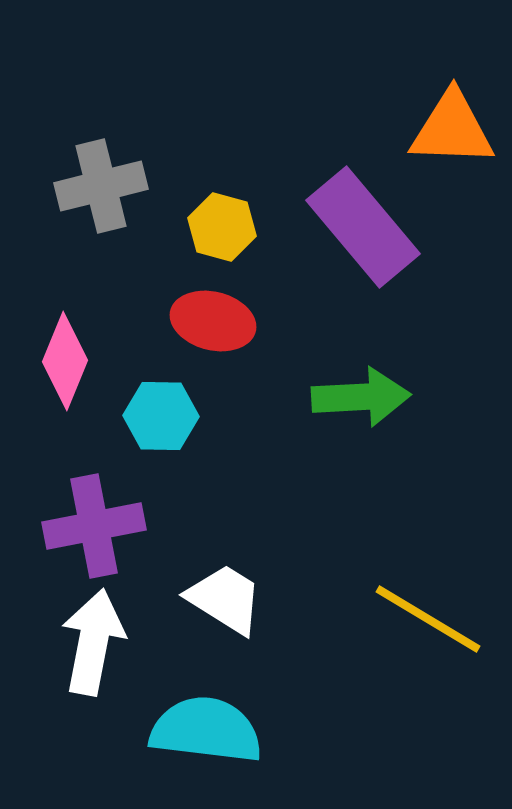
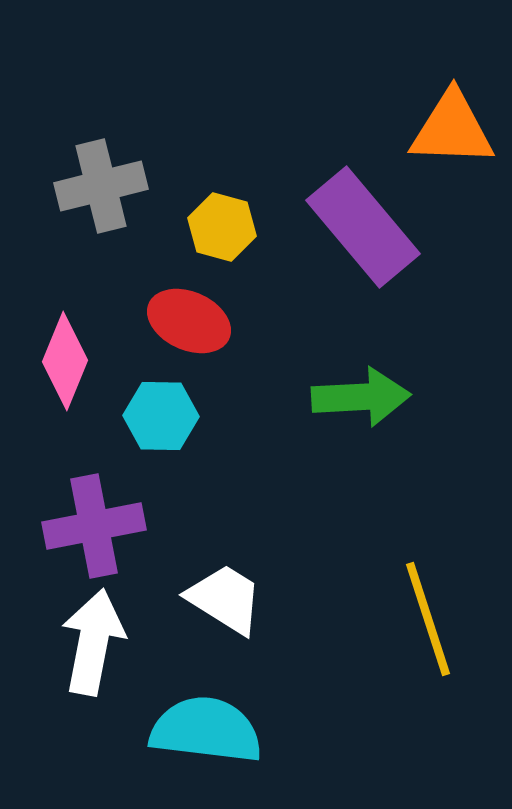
red ellipse: moved 24 px left; rotated 10 degrees clockwise
yellow line: rotated 41 degrees clockwise
